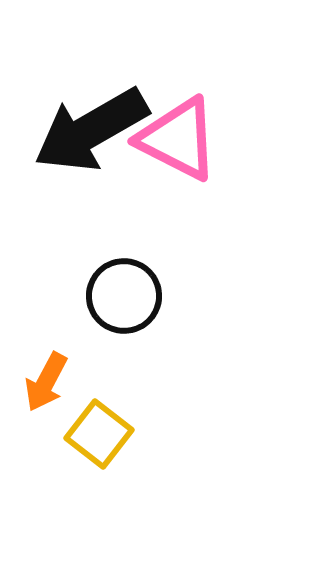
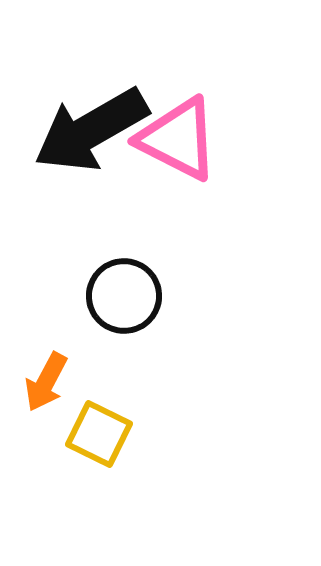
yellow square: rotated 12 degrees counterclockwise
